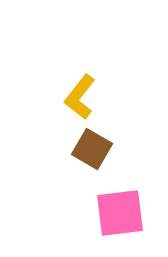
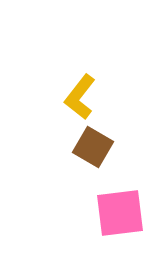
brown square: moved 1 px right, 2 px up
